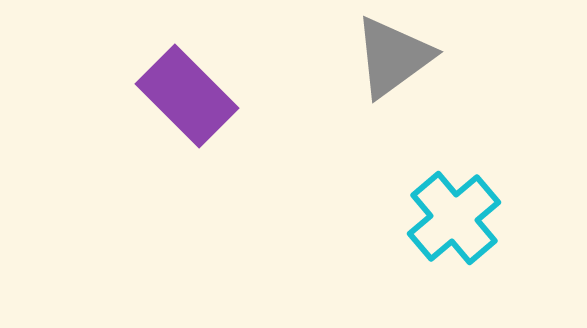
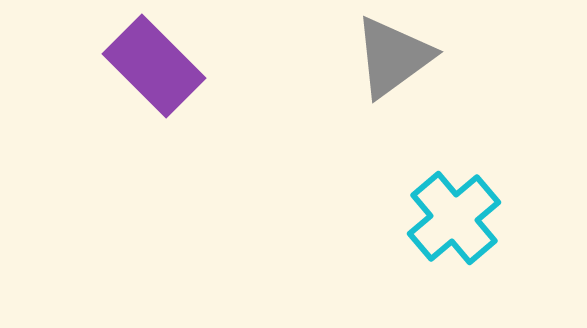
purple rectangle: moved 33 px left, 30 px up
